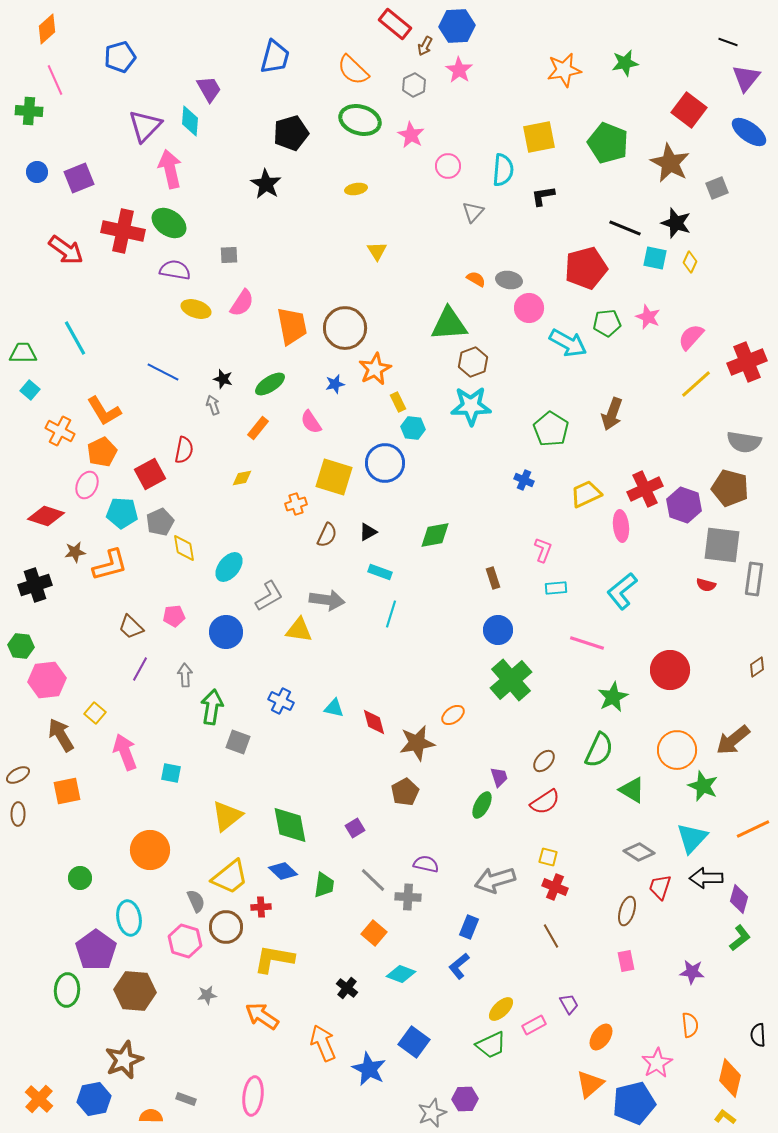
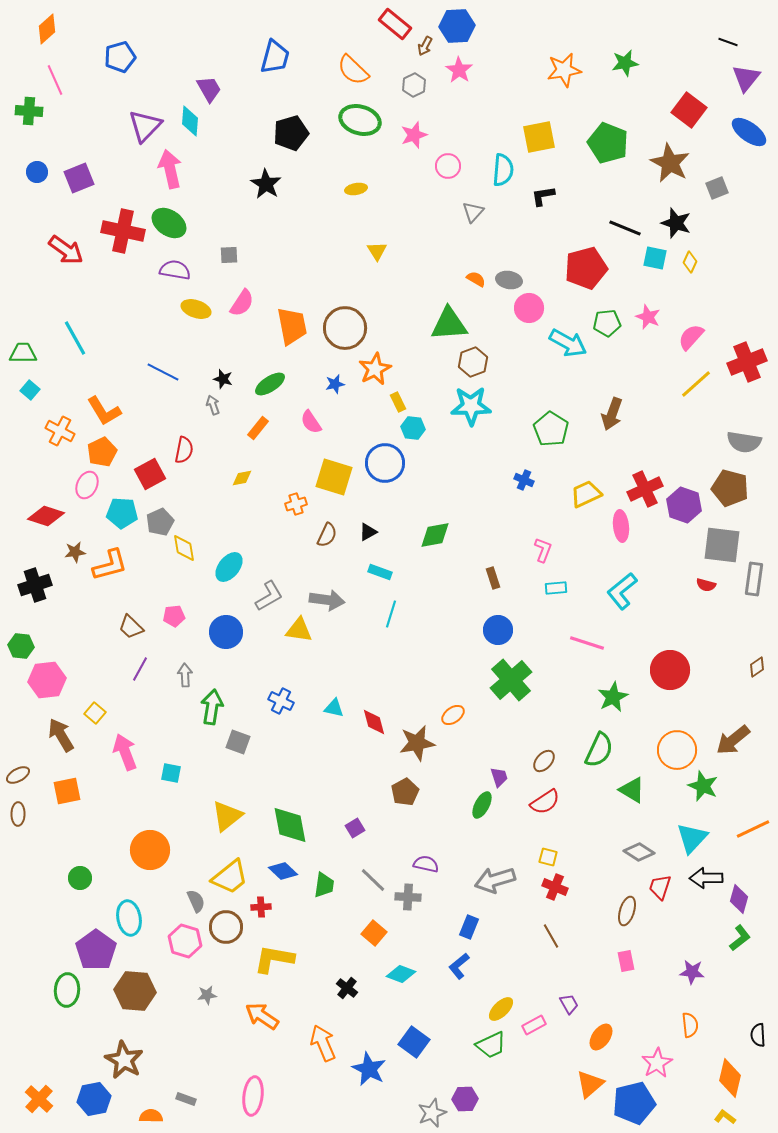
pink star at (411, 135): moved 3 px right; rotated 24 degrees clockwise
brown star at (124, 1060): rotated 21 degrees counterclockwise
